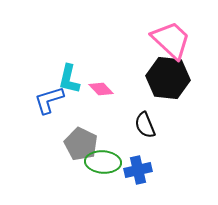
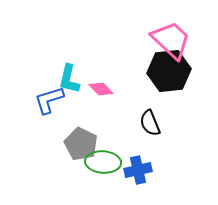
black hexagon: moved 1 px right, 7 px up; rotated 12 degrees counterclockwise
black semicircle: moved 5 px right, 2 px up
